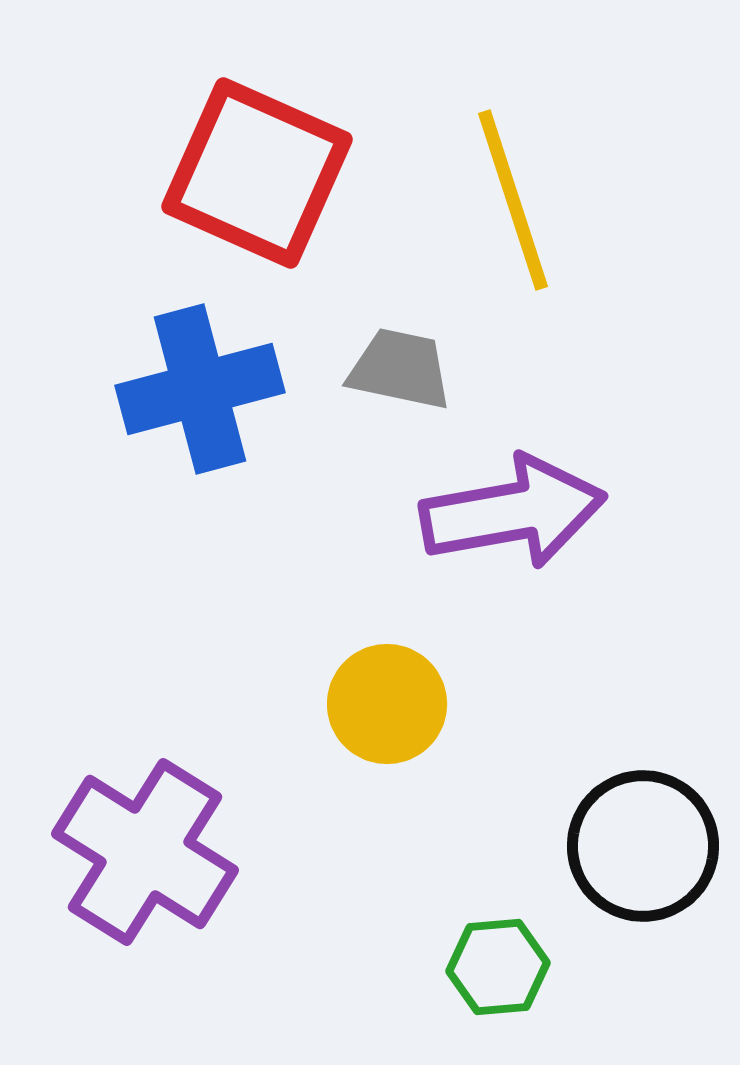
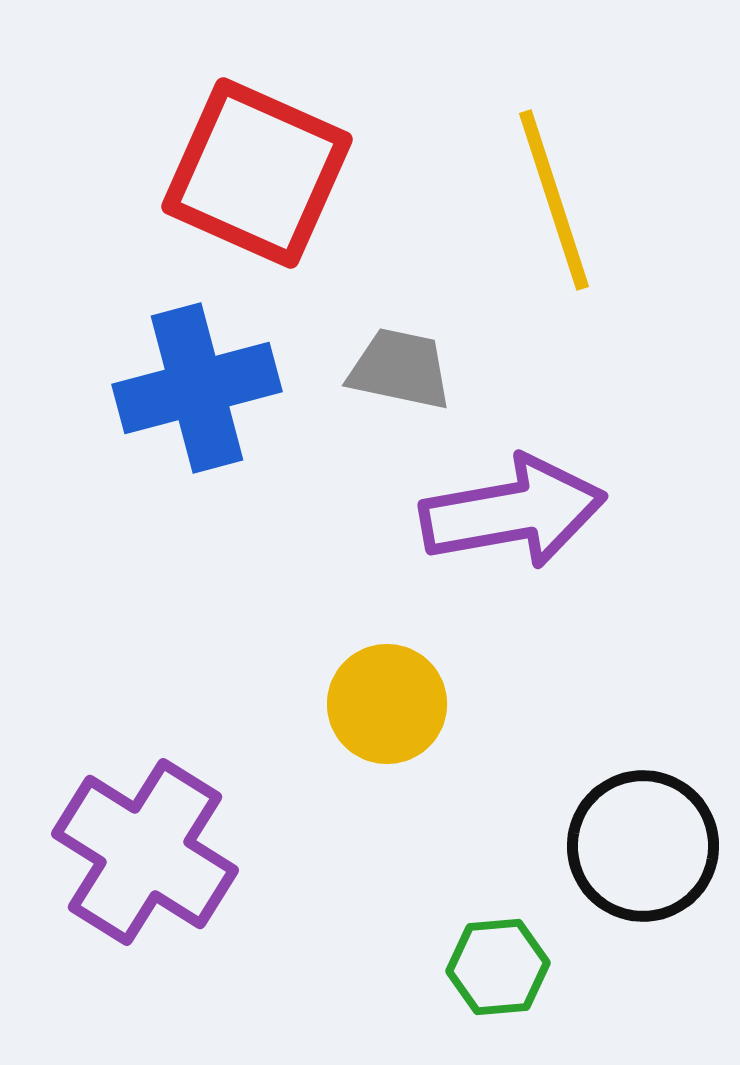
yellow line: moved 41 px right
blue cross: moved 3 px left, 1 px up
